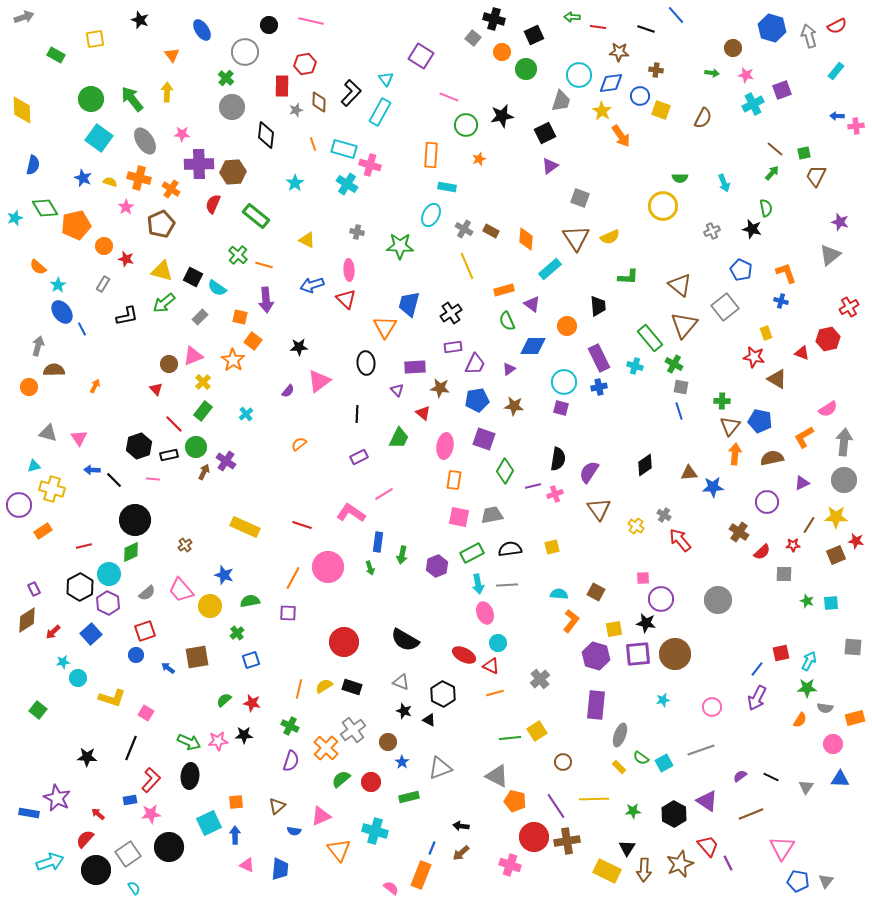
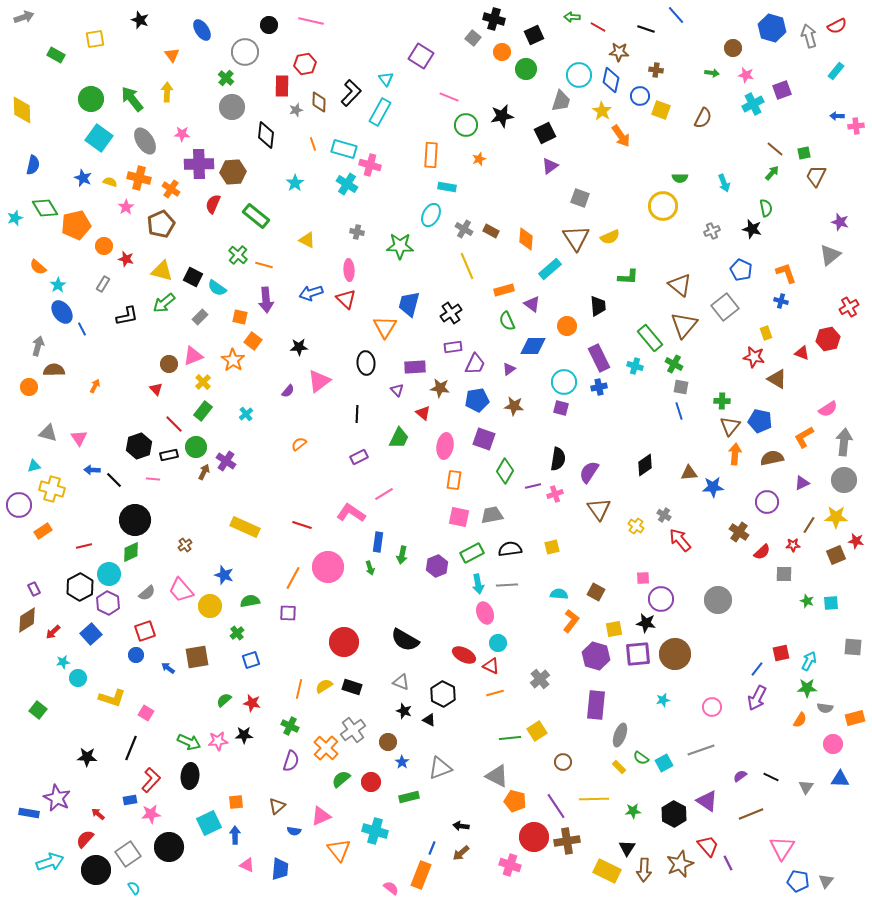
red line at (598, 27): rotated 21 degrees clockwise
blue diamond at (611, 83): moved 3 px up; rotated 70 degrees counterclockwise
blue arrow at (312, 285): moved 1 px left, 8 px down
